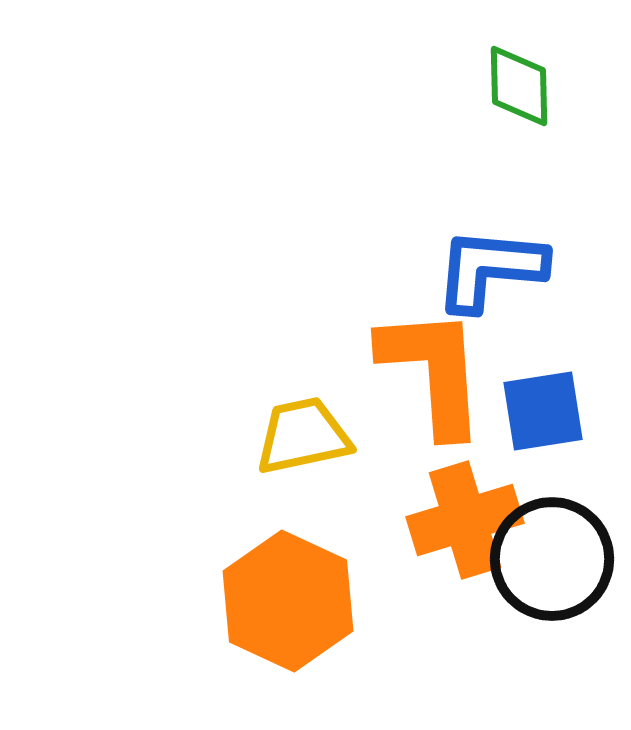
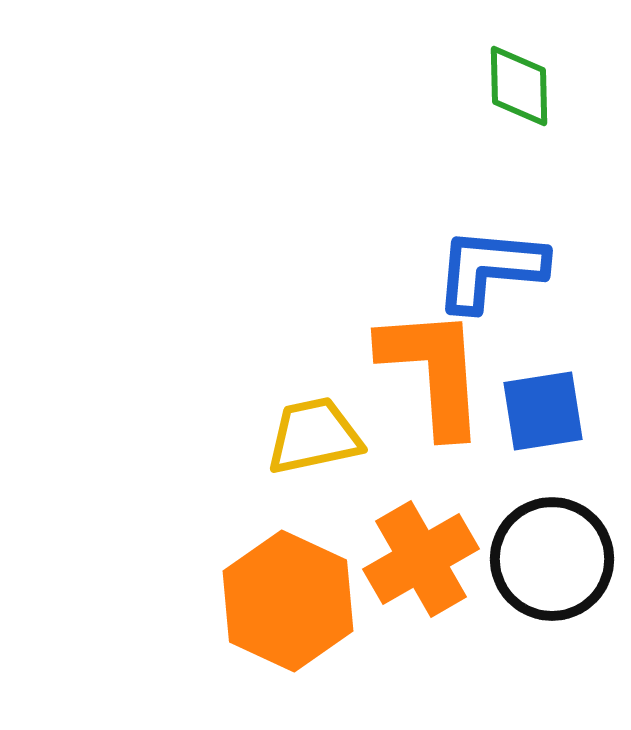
yellow trapezoid: moved 11 px right
orange cross: moved 44 px left, 39 px down; rotated 13 degrees counterclockwise
